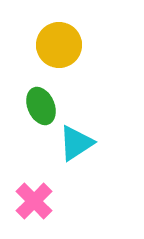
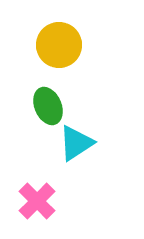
green ellipse: moved 7 px right
pink cross: moved 3 px right
